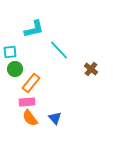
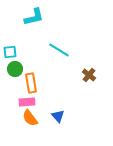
cyan L-shape: moved 12 px up
cyan line: rotated 15 degrees counterclockwise
brown cross: moved 2 px left, 6 px down
orange rectangle: rotated 48 degrees counterclockwise
blue triangle: moved 3 px right, 2 px up
